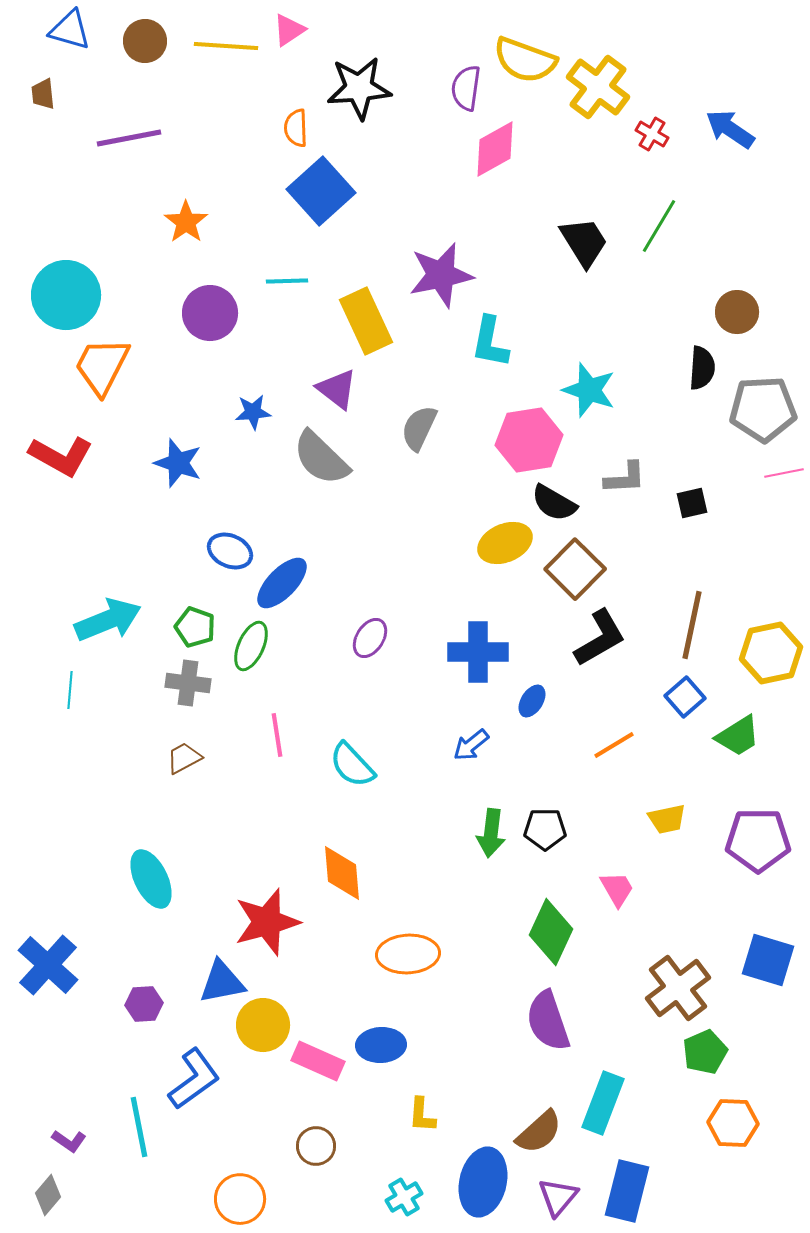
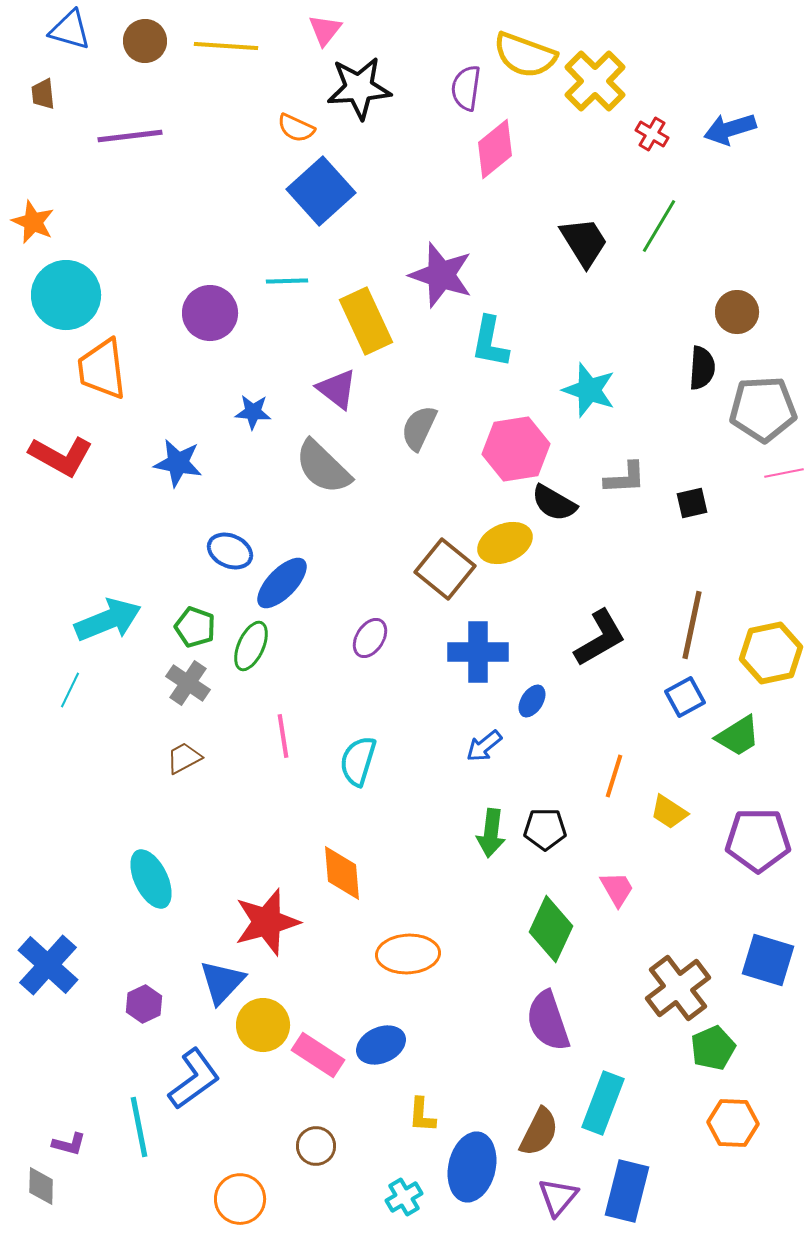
pink triangle at (289, 30): moved 36 px right; rotated 18 degrees counterclockwise
yellow semicircle at (525, 60): moved 5 px up
yellow cross at (598, 87): moved 3 px left, 6 px up; rotated 8 degrees clockwise
orange semicircle at (296, 128): rotated 63 degrees counterclockwise
blue arrow at (730, 129): rotated 51 degrees counterclockwise
purple line at (129, 138): moved 1 px right, 2 px up; rotated 4 degrees clockwise
pink diamond at (495, 149): rotated 10 degrees counterclockwise
orange star at (186, 222): moved 153 px left; rotated 12 degrees counterclockwise
purple star at (441, 275): rotated 30 degrees clockwise
orange trapezoid at (102, 366): moved 3 px down; rotated 34 degrees counterclockwise
blue star at (253, 412): rotated 9 degrees clockwise
pink hexagon at (529, 440): moved 13 px left, 9 px down
gray semicircle at (321, 458): moved 2 px right, 9 px down
blue star at (178, 463): rotated 9 degrees counterclockwise
brown square at (575, 569): moved 130 px left; rotated 6 degrees counterclockwise
gray cross at (188, 683): rotated 27 degrees clockwise
cyan line at (70, 690): rotated 21 degrees clockwise
blue square at (685, 697): rotated 12 degrees clockwise
pink line at (277, 735): moved 6 px right, 1 px down
blue arrow at (471, 745): moved 13 px right, 1 px down
orange line at (614, 745): moved 31 px down; rotated 42 degrees counterclockwise
cyan semicircle at (352, 765): moved 6 px right, 4 px up; rotated 60 degrees clockwise
yellow trapezoid at (667, 819): moved 2 px right, 7 px up; rotated 45 degrees clockwise
green diamond at (551, 932): moved 3 px up
blue triangle at (222, 982): rotated 36 degrees counterclockwise
purple hexagon at (144, 1004): rotated 21 degrees counterclockwise
blue ellipse at (381, 1045): rotated 21 degrees counterclockwise
green pentagon at (705, 1052): moved 8 px right, 4 px up
pink rectangle at (318, 1061): moved 6 px up; rotated 9 degrees clockwise
brown semicircle at (539, 1132): rotated 21 degrees counterclockwise
purple L-shape at (69, 1141): moved 3 px down; rotated 20 degrees counterclockwise
blue ellipse at (483, 1182): moved 11 px left, 15 px up
gray diamond at (48, 1195): moved 7 px left, 9 px up; rotated 39 degrees counterclockwise
